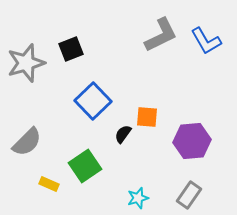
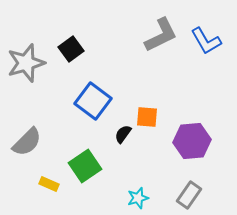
black square: rotated 15 degrees counterclockwise
blue square: rotated 9 degrees counterclockwise
